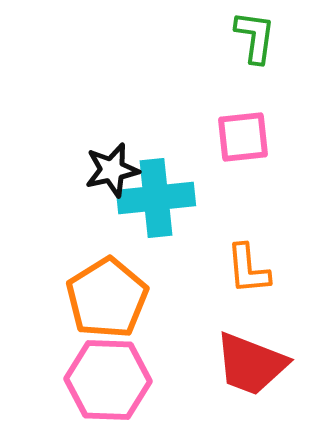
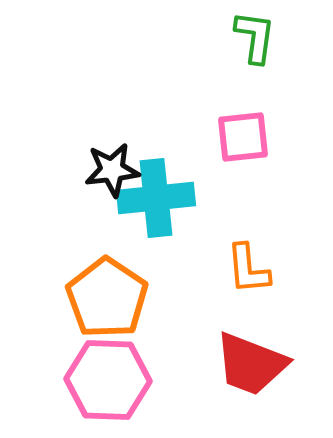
black star: rotated 6 degrees clockwise
orange pentagon: rotated 6 degrees counterclockwise
